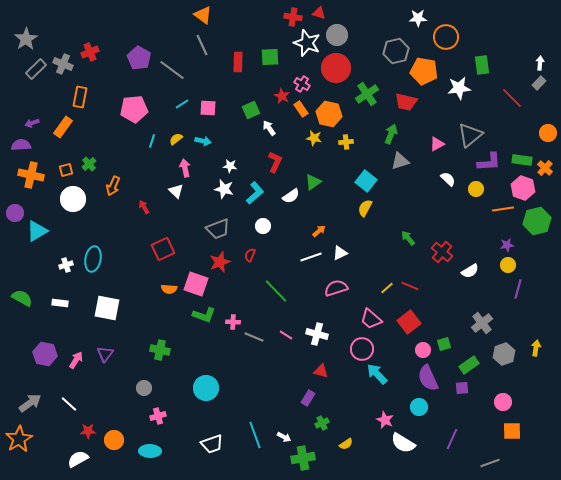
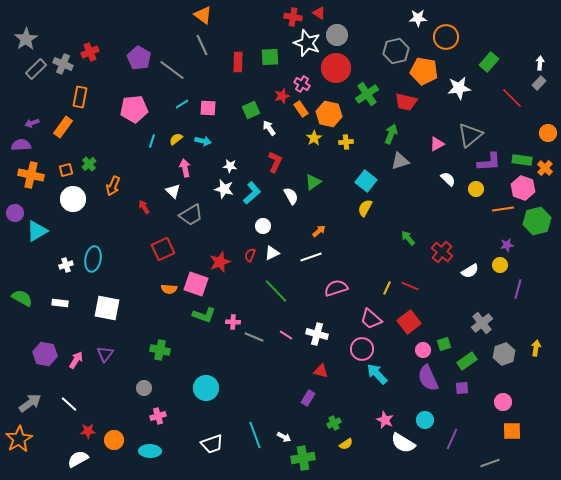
red triangle at (319, 13): rotated 16 degrees clockwise
green rectangle at (482, 65): moved 7 px right, 3 px up; rotated 48 degrees clockwise
red star at (282, 96): rotated 28 degrees clockwise
yellow star at (314, 138): rotated 28 degrees clockwise
white triangle at (176, 191): moved 3 px left
cyan L-shape at (255, 193): moved 3 px left
white semicircle at (291, 196): rotated 84 degrees counterclockwise
gray trapezoid at (218, 229): moved 27 px left, 14 px up; rotated 10 degrees counterclockwise
white triangle at (340, 253): moved 68 px left
yellow circle at (508, 265): moved 8 px left
yellow line at (387, 288): rotated 24 degrees counterclockwise
green rectangle at (469, 365): moved 2 px left, 4 px up
cyan circle at (419, 407): moved 6 px right, 13 px down
green cross at (322, 423): moved 12 px right
